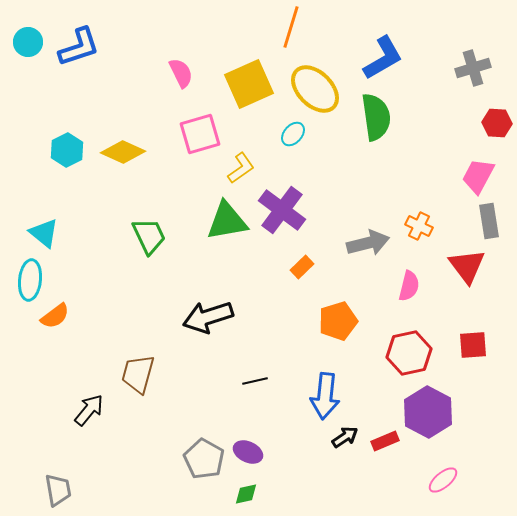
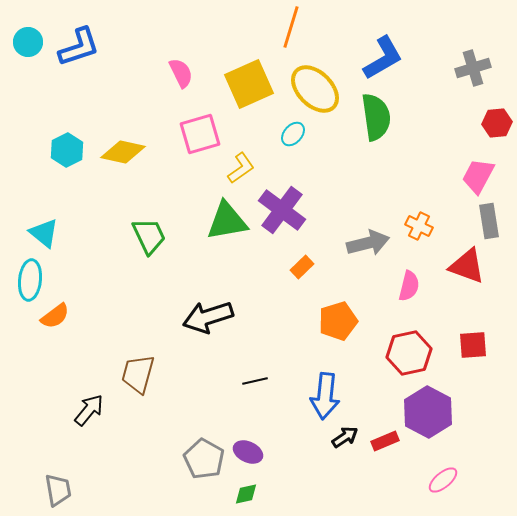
red hexagon at (497, 123): rotated 8 degrees counterclockwise
yellow diamond at (123, 152): rotated 12 degrees counterclockwise
red triangle at (467, 266): rotated 33 degrees counterclockwise
